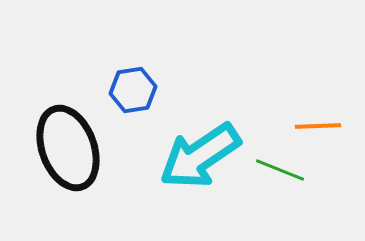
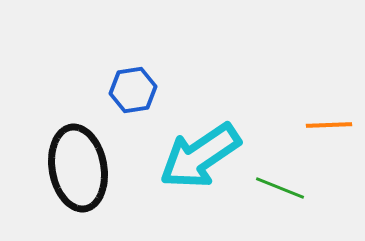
orange line: moved 11 px right, 1 px up
black ellipse: moved 10 px right, 20 px down; rotated 10 degrees clockwise
green line: moved 18 px down
